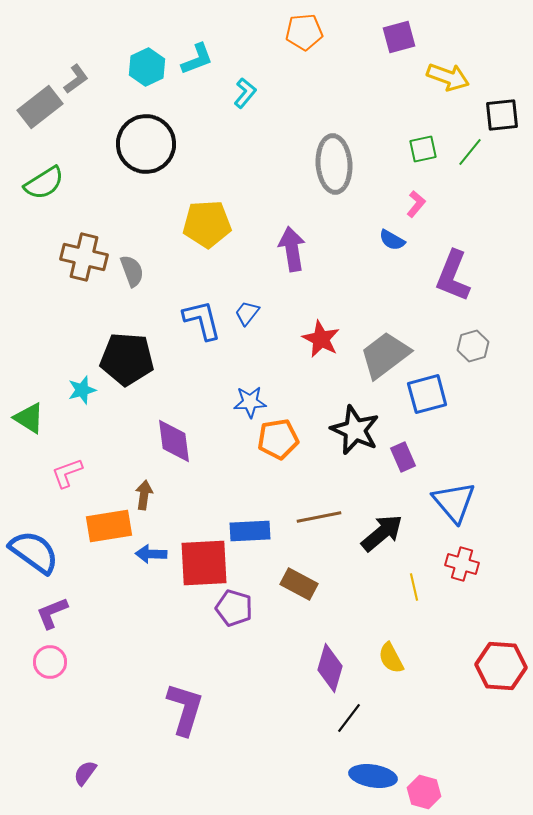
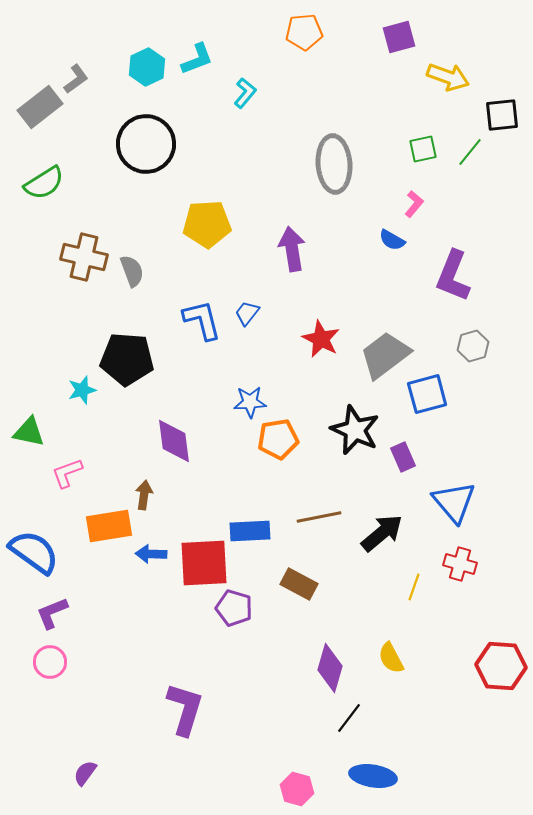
pink L-shape at (416, 204): moved 2 px left
green triangle at (29, 418): moved 14 px down; rotated 20 degrees counterclockwise
red cross at (462, 564): moved 2 px left
yellow line at (414, 587): rotated 32 degrees clockwise
pink hexagon at (424, 792): moved 127 px left, 3 px up
